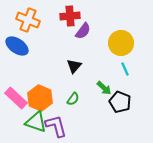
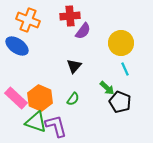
green arrow: moved 3 px right
